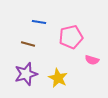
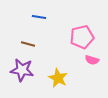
blue line: moved 5 px up
pink pentagon: moved 11 px right
purple star: moved 4 px left, 4 px up; rotated 25 degrees clockwise
